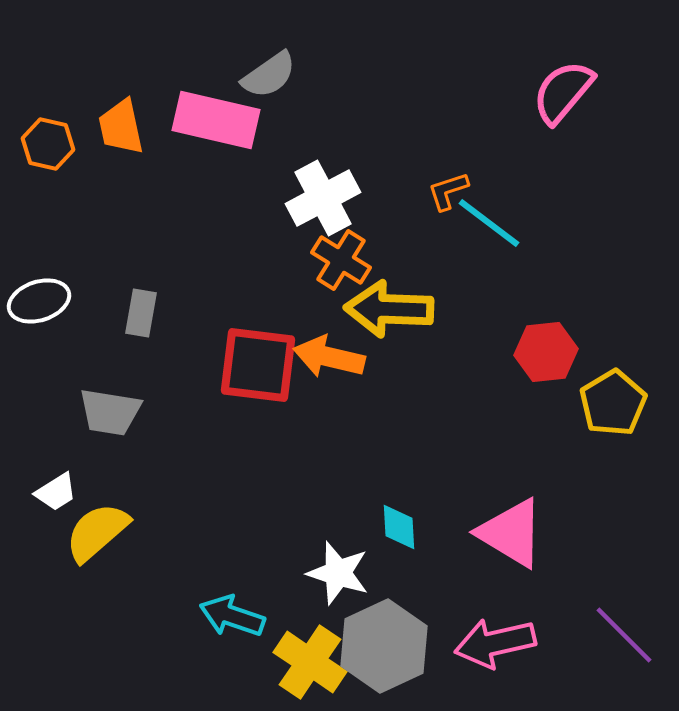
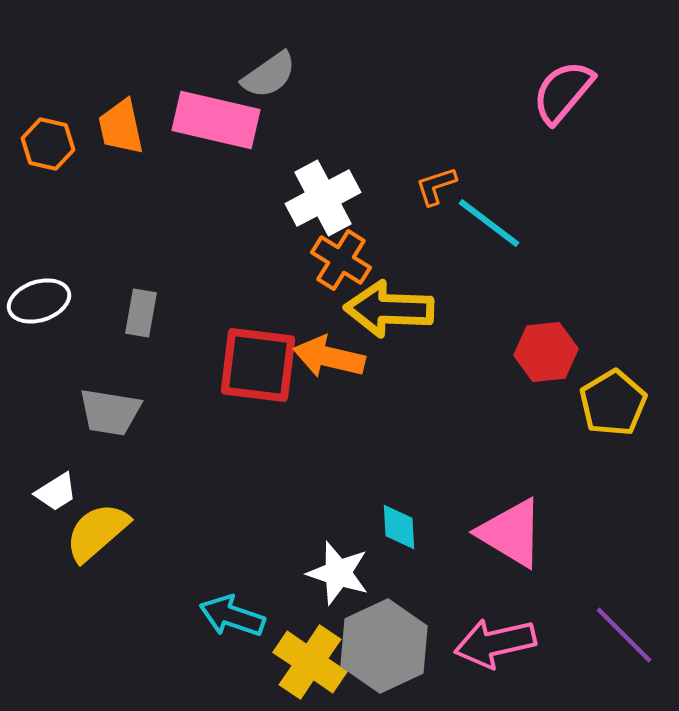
orange L-shape: moved 12 px left, 5 px up
